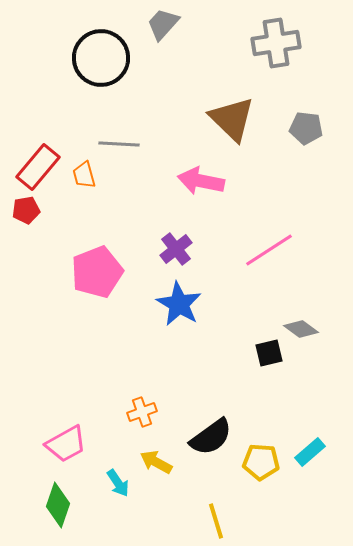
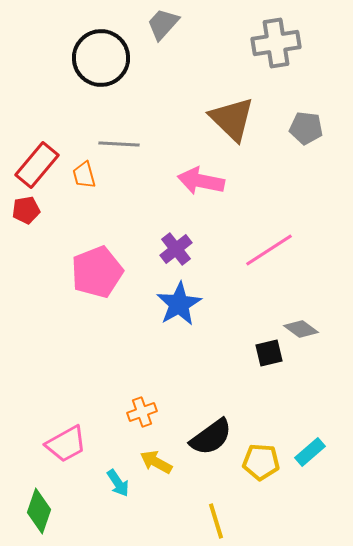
red rectangle: moved 1 px left, 2 px up
blue star: rotated 12 degrees clockwise
green diamond: moved 19 px left, 6 px down
